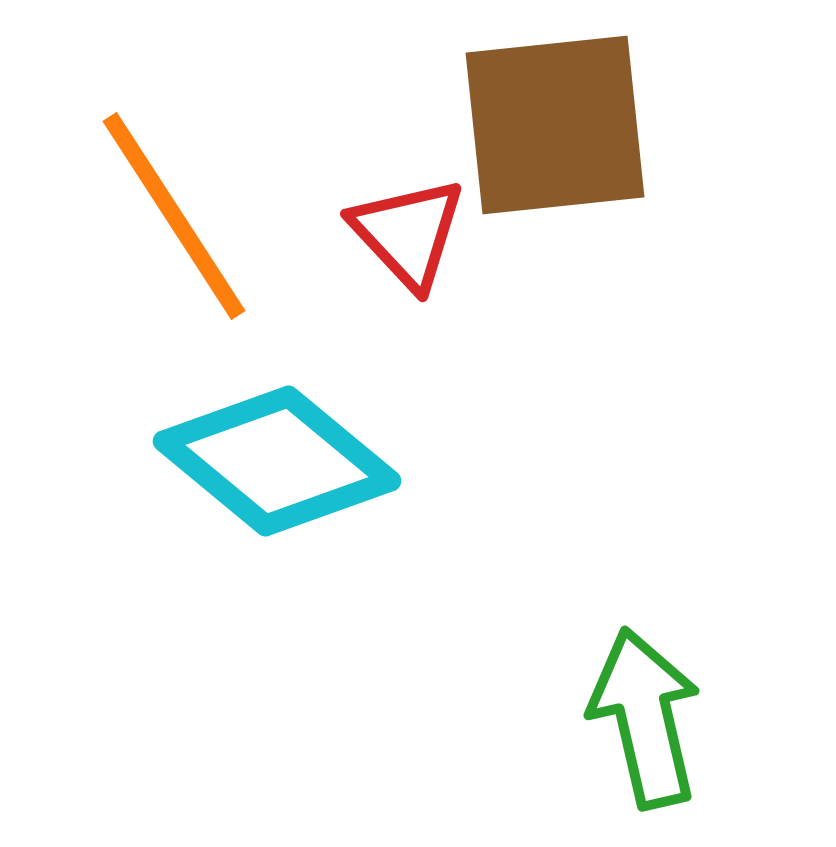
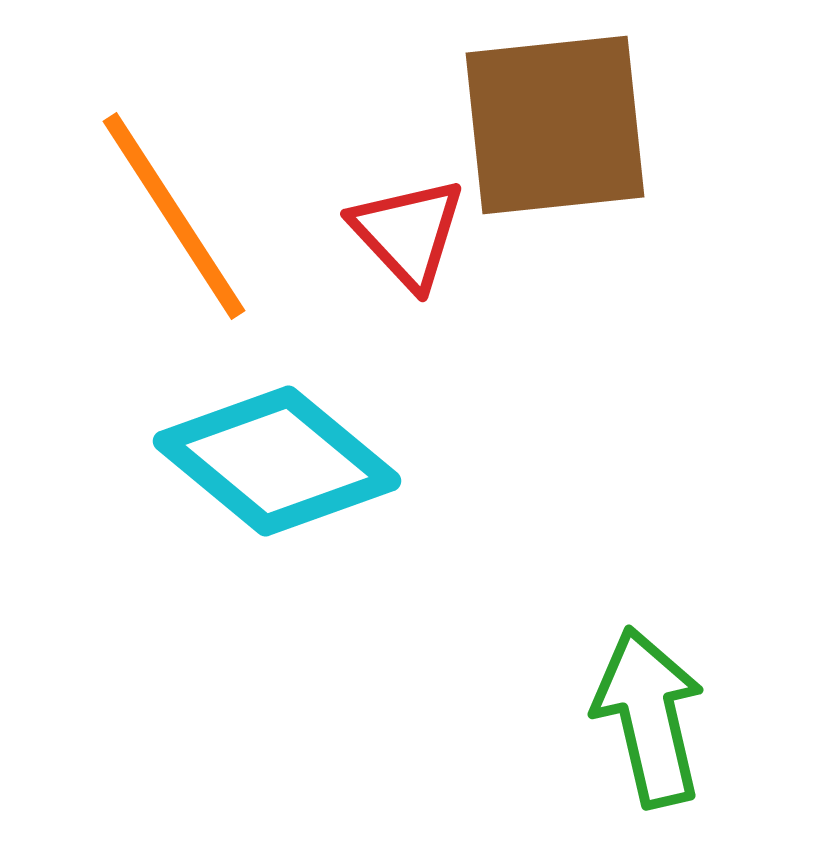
green arrow: moved 4 px right, 1 px up
